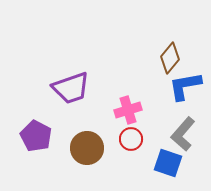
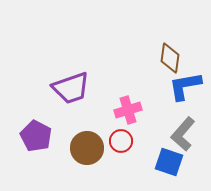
brown diamond: rotated 32 degrees counterclockwise
red circle: moved 10 px left, 2 px down
blue square: moved 1 px right, 1 px up
